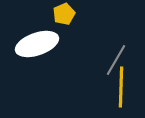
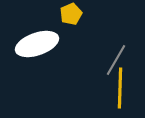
yellow pentagon: moved 7 px right
yellow line: moved 1 px left, 1 px down
